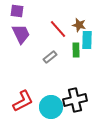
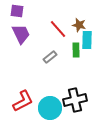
cyan circle: moved 1 px left, 1 px down
